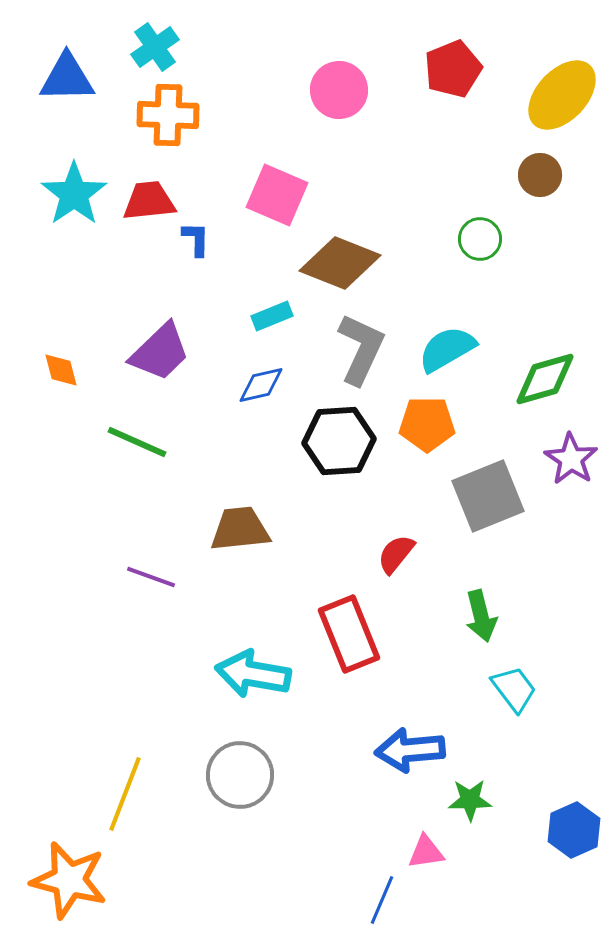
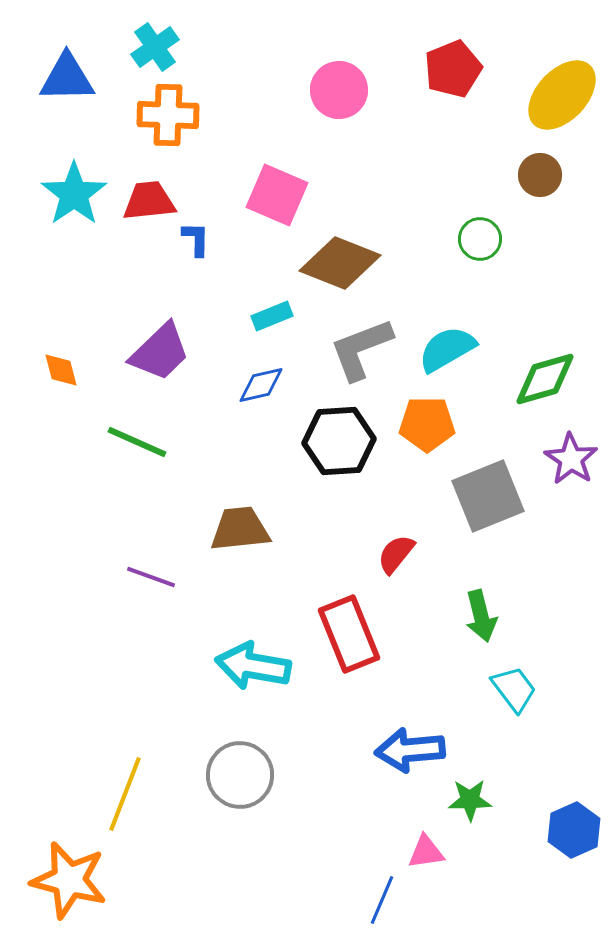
gray L-shape: rotated 136 degrees counterclockwise
cyan arrow: moved 8 px up
